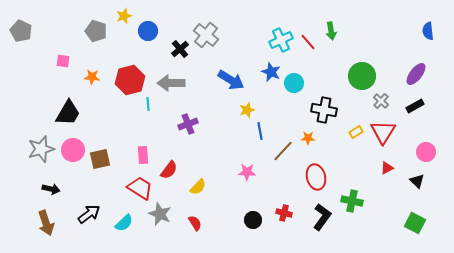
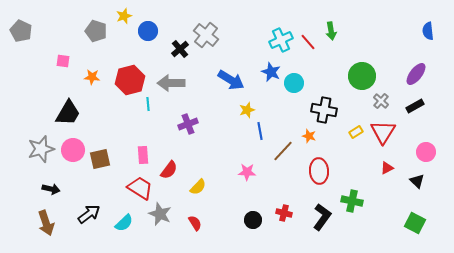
orange star at (308, 138): moved 1 px right, 2 px up; rotated 16 degrees clockwise
red ellipse at (316, 177): moved 3 px right, 6 px up; rotated 10 degrees clockwise
